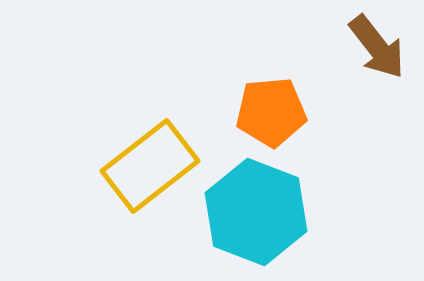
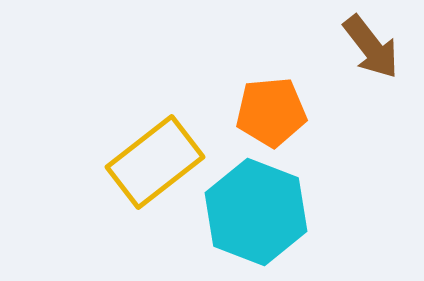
brown arrow: moved 6 px left
yellow rectangle: moved 5 px right, 4 px up
